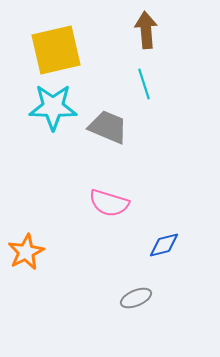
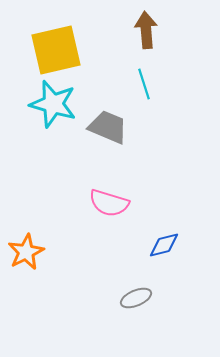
cyan star: moved 3 px up; rotated 15 degrees clockwise
